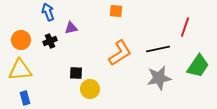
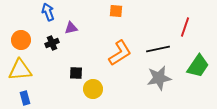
black cross: moved 2 px right, 2 px down
yellow circle: moved 3 px right
